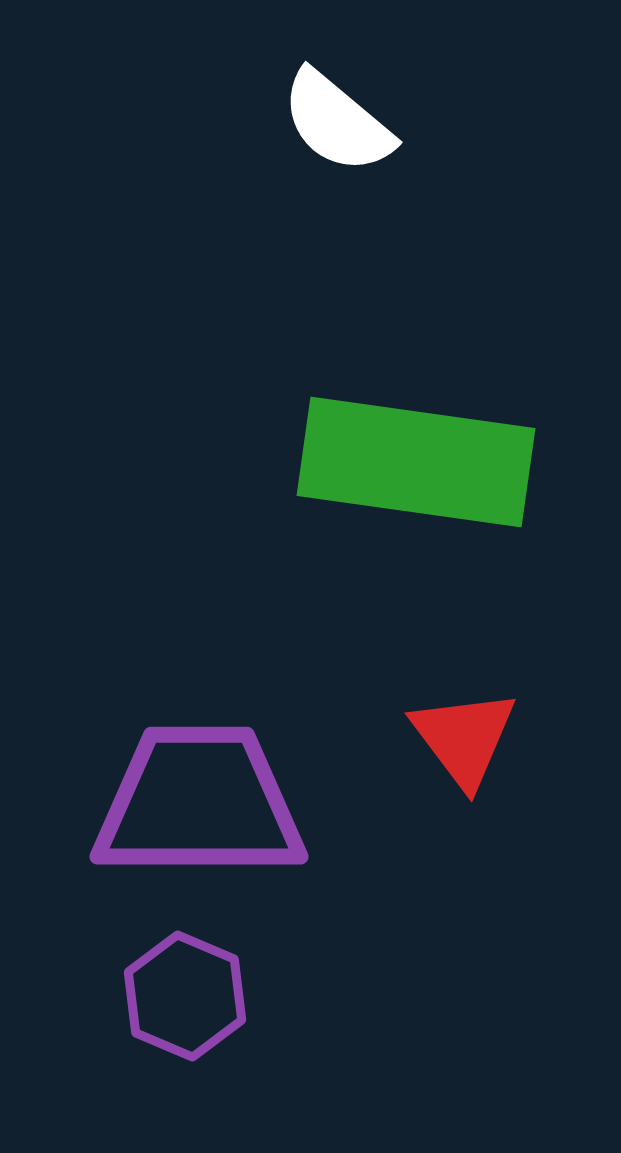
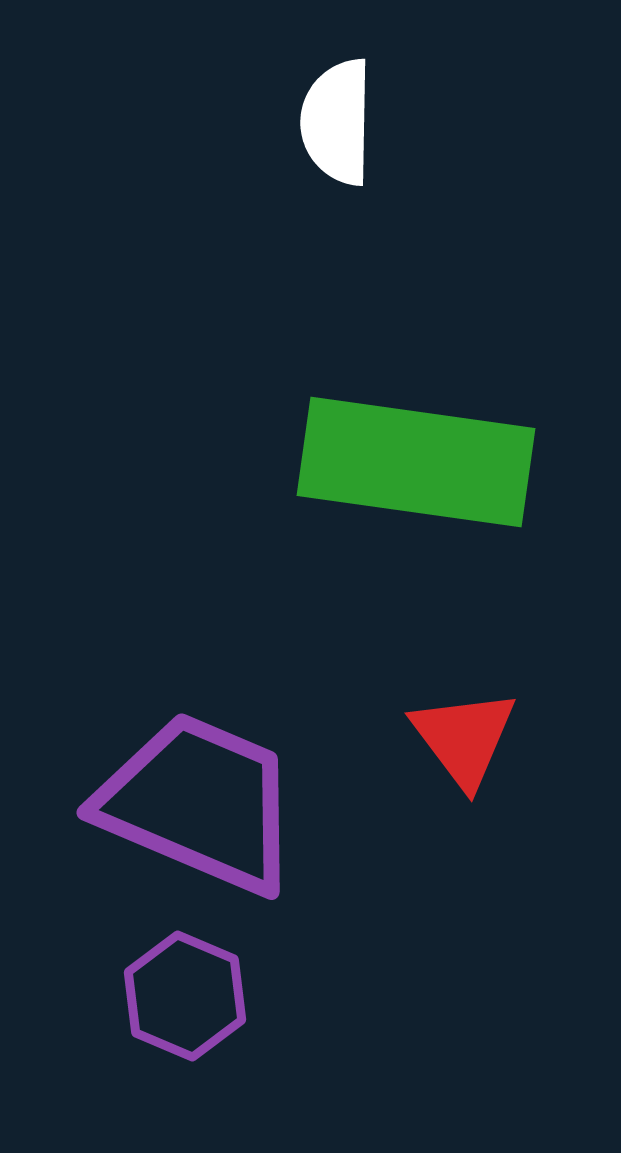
white semicircle: rotated 51 degrees clockwise
purple trapezoid: rotated 23 degrees clockwise
